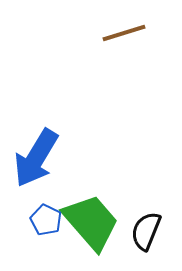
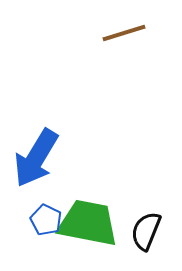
green trapezoid: moved 3 px left, 1 px down; rotated 38 degrees counterclockwise
